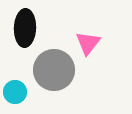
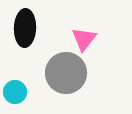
pink triangle: moved 4 px left, 4 px up
gray circle: moved 12 px right, 3 px down
